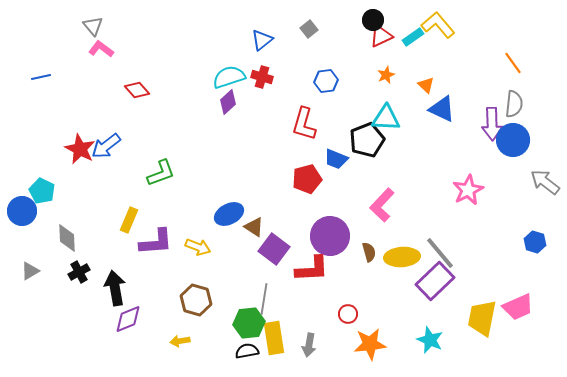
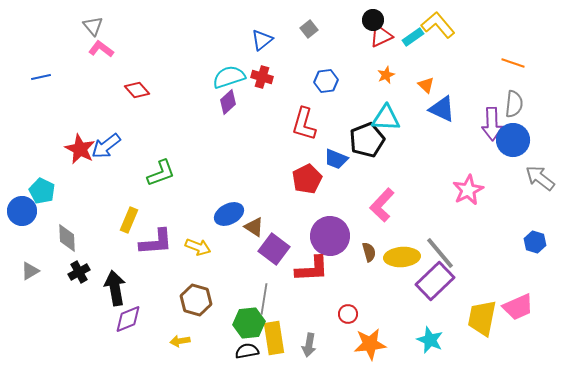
orange line at (513, 63): rotated 35 degrees counterclockwise
red pentagon at (307, 179): rotated 12 degrees counterclockwise
gray arrow at (545, 182): moved 5 px left, 4 px up
